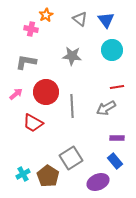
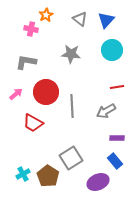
blue triangle: rotated 18 degrees clockwise
gray star: moved 1 px left, 2 px up
gray arrow: moved 3 px down
